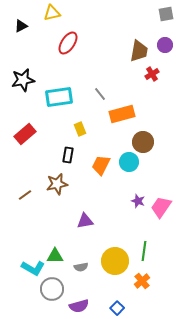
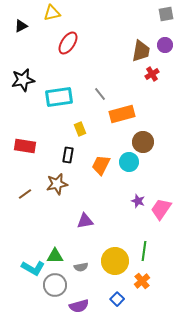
brown trapezoid: moved 2 px right
red rectangle: moved 12 px down; rotated 50 degrees clockwise
brown line: moved 1 px up
pink trapezoid: moved 2 px down
gray circle: moved 3 px right, 4 px up
blue square: moved 9 px up
